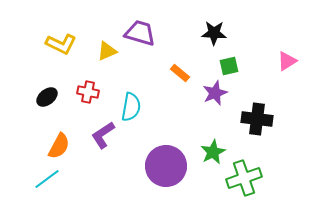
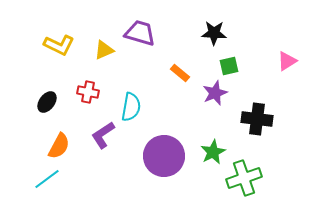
yellow L-shape: moved 2 px left, 1 px down
yellow triangle: moved 3 px left, 1 px up
black ellipse: moved 5 px down; rotated 15 degrees counterclockwise
purple circle: moved 2 px left, 10 px up
